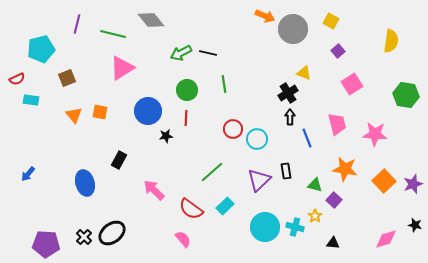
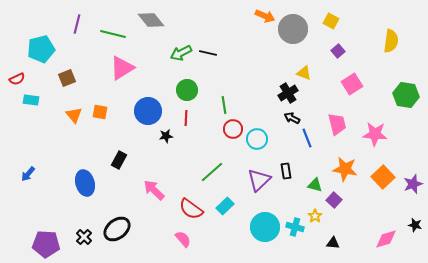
green line at (224, 84): moved 21 px down
black arrow at (290, 117): moved 2 px right, 1 px down; rotated 63 degrees counterclockwise
orange square at (384, 181): moved 1 px left, 4 px up
black ellipse at (112, 233): moved 5 px right, 4 px up
